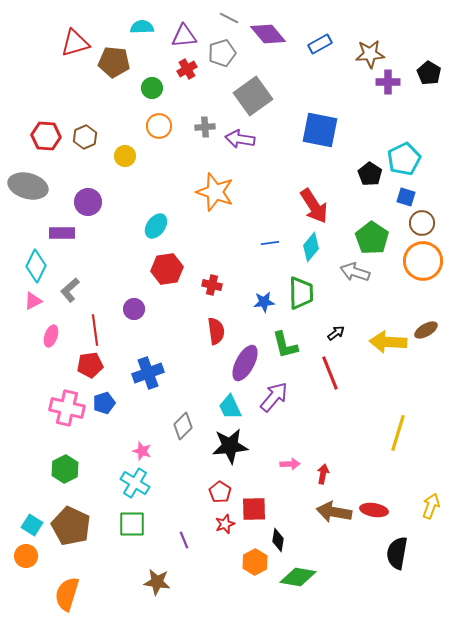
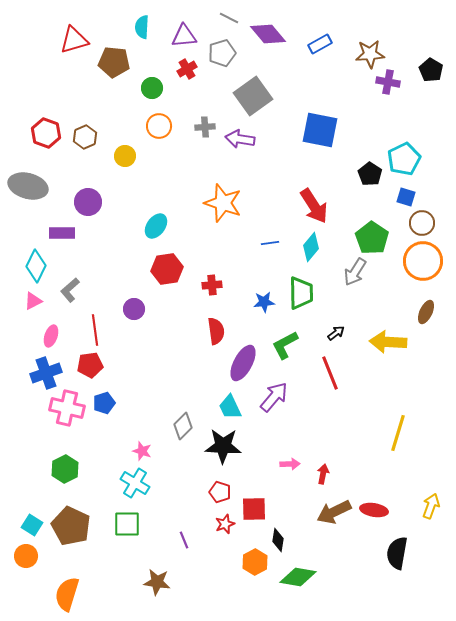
cyan semicircle at (142, 27): rotated 85 degrees counterclockwise
red triangle at (75, 43): moved 1 px left, 3 px up
black pentagon at (429, 73): moved 2 px right, 3 px up
purple cross at (388, 82): rotated 10 degrees clockwise
red hexagon at (46, 136): moved 3 px up; rotated 16 degrees clockwise
orange star at (215, 192): moved 8 px right, 11 px down
gray arrow at (355, 272): rotated 76 degrees counterclockwise
red cross at (212, 285): rotated 18 degrees counterclockwise
brown ellipse at (426, 330): moved 18 px up; rotated 35 degrees counterclockwise
green L-shape at (285, 345): rotated 76 degrees clockwise
purple ellipse at (245, 363): moved 2 px left
blue cross at (148, 373): moved 102 px left
black star at (230, 446): moved 7 px left; rotated 9 degrees clockwise
red pentagon at (220, 492): rotated 15 degrees counterclockwise
brown arrow at (334, 512): rotated 36 degrees counterclockwise
green square at (132, 524): moved 5 px left
